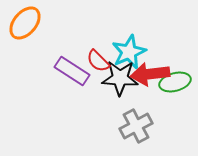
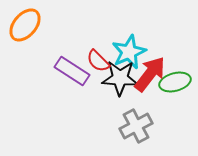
orange ellipse: moved 2 px down
red arrow: rotated 135 degrees clockwise
